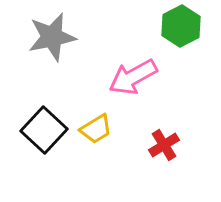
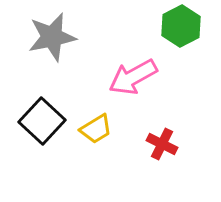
black square: moved 2 px left, 9 px up
red cross: moved 2 px left, 1 px up; rotated 32 degrees counterclockwise
